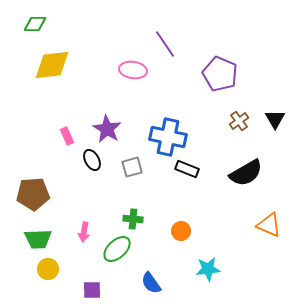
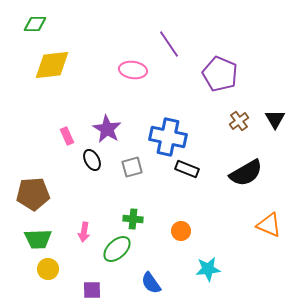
purple line: moved 4 px right
